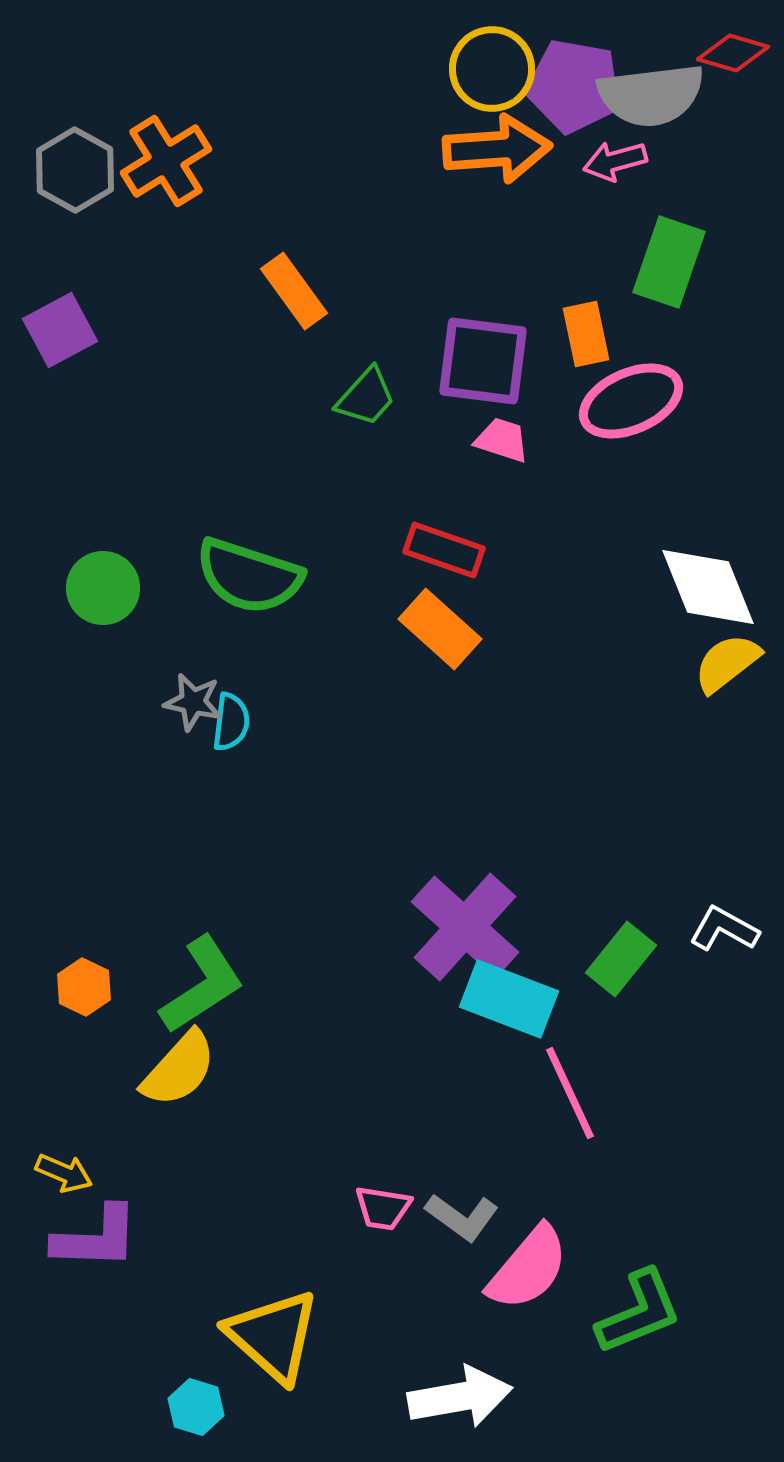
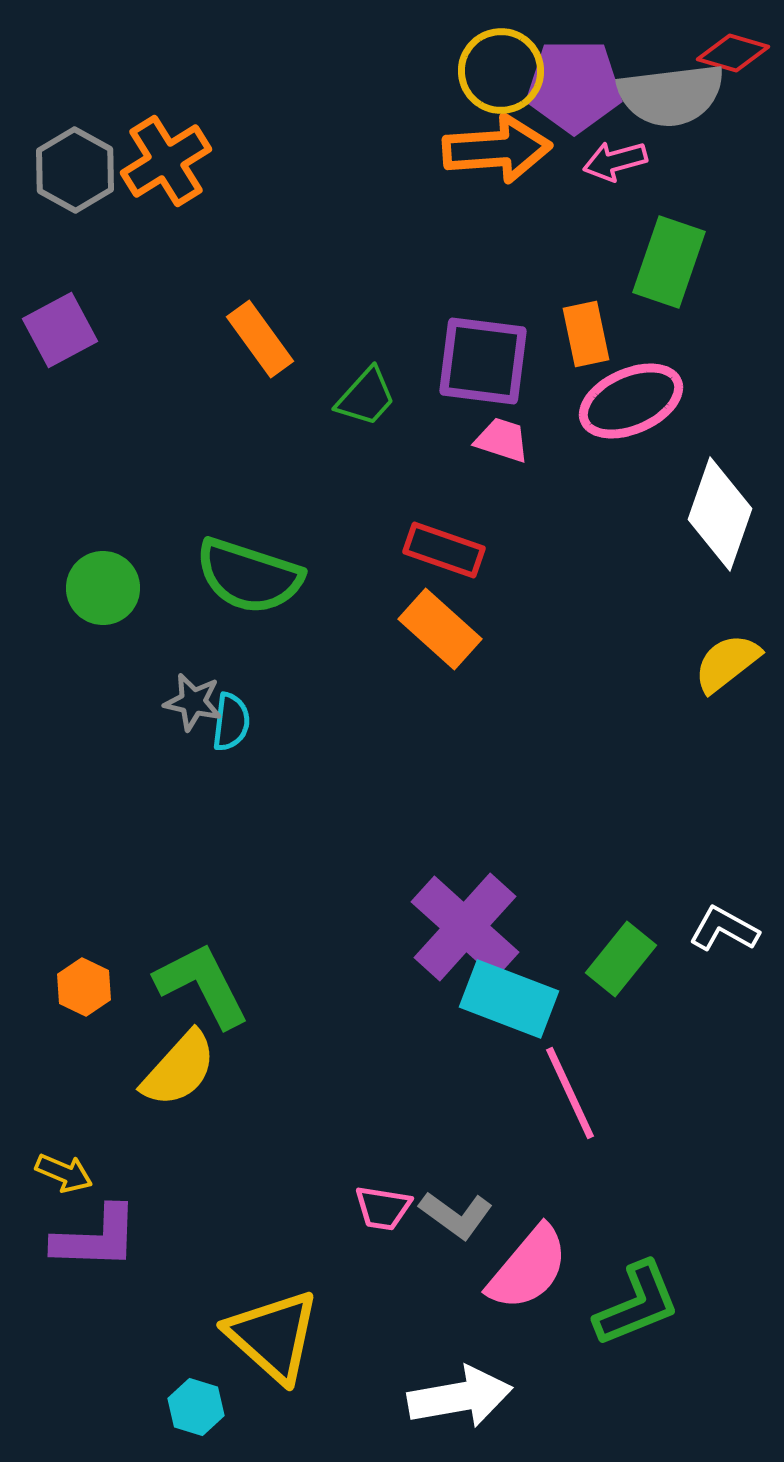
yellow circle at (492, 69): moved 9 px right, 2 px down
purple pentagon at (574, 86): rotated 10 degrees counterclockwise
gray semicircle at (651, 95): moved 20 px right
orange rectangle at (294, 291): moved 34 px left, 48 px down
white diamond at (708, 587): moved 12 px right, 73 px up; rotated 41 degrees clockwise
green L-shape at (202, 985): rotated 84 degrees counterclockwise
gray L-shape at (462, 1217): moved 6 px left, 2 px up
green L-shape at (639, 1312): moved 2 px left, 8 px up
